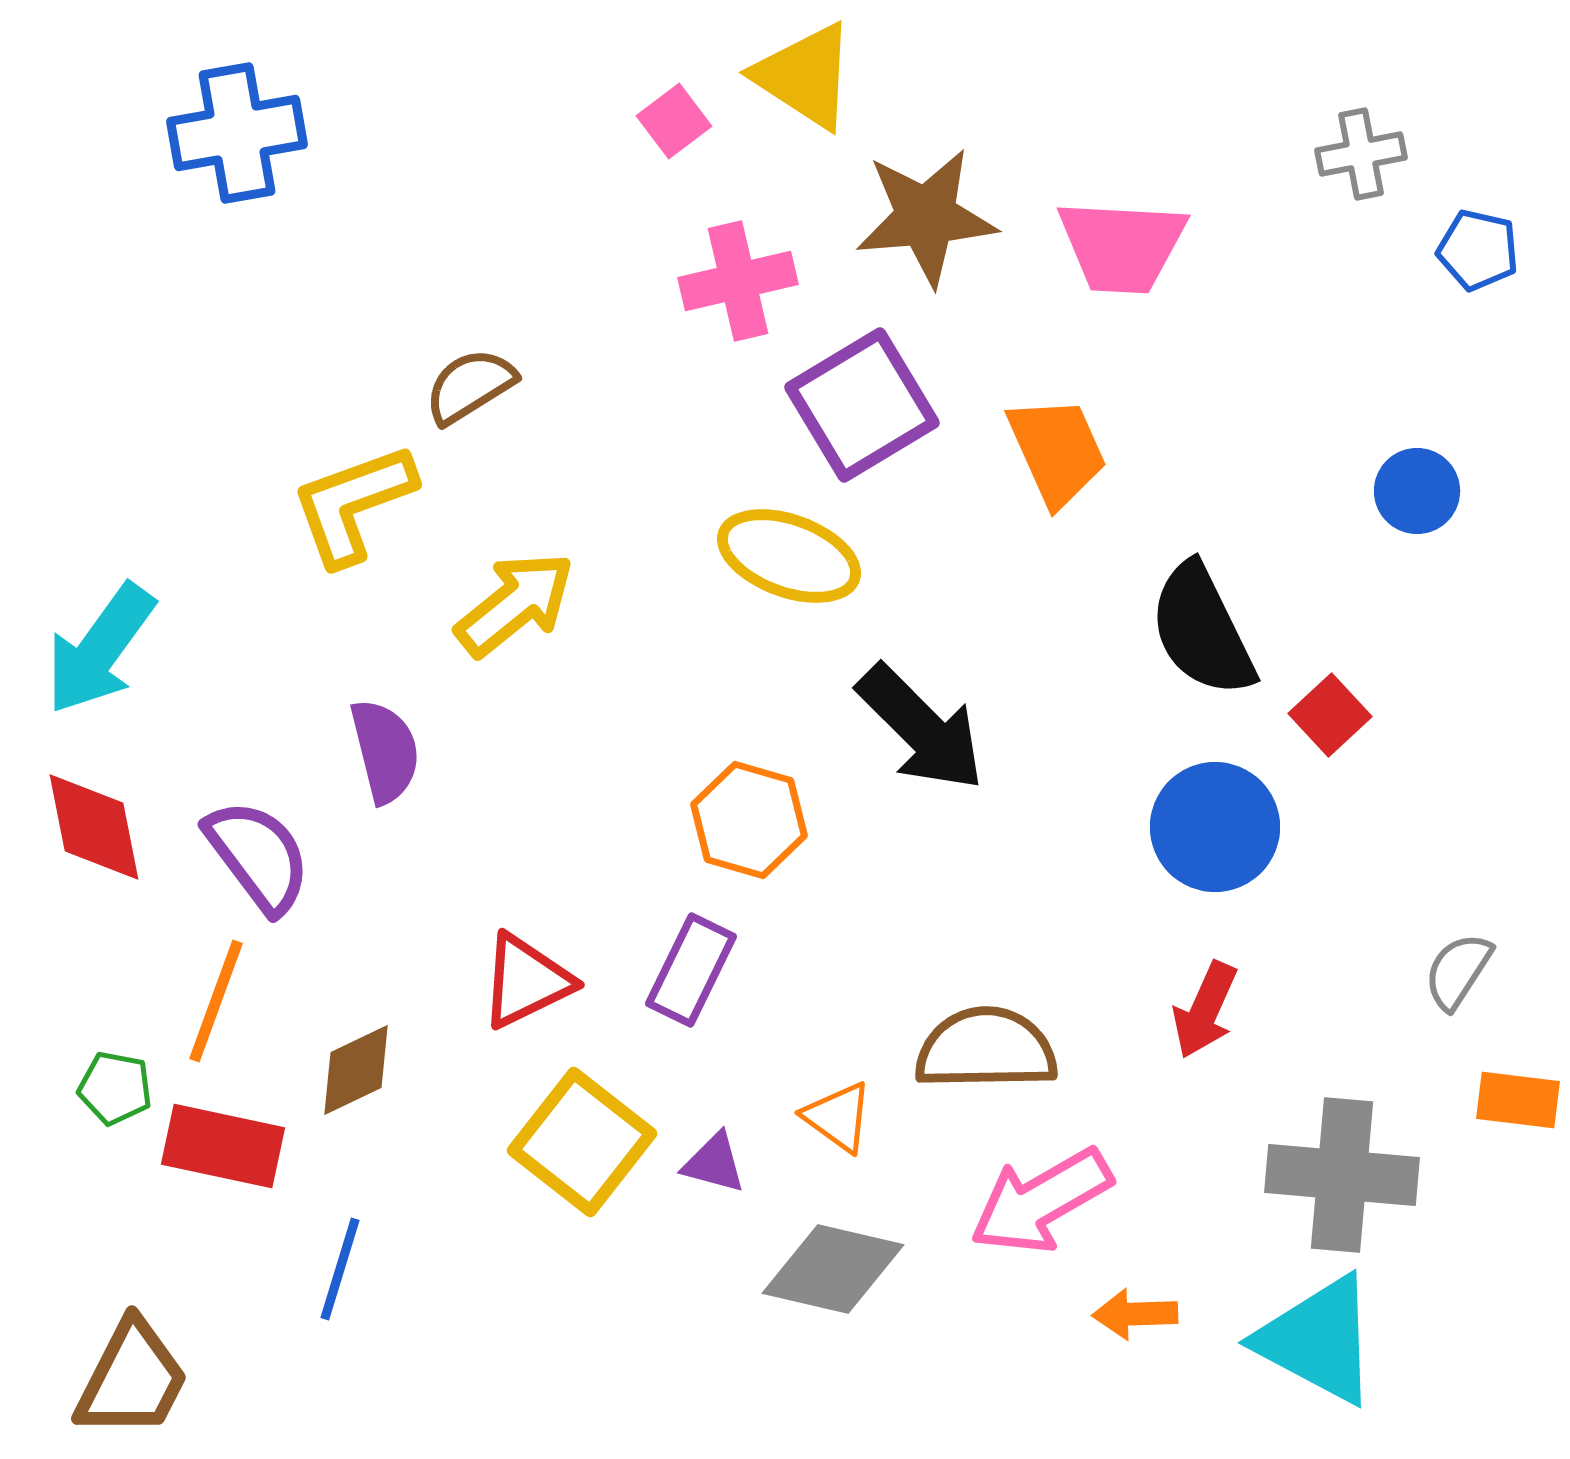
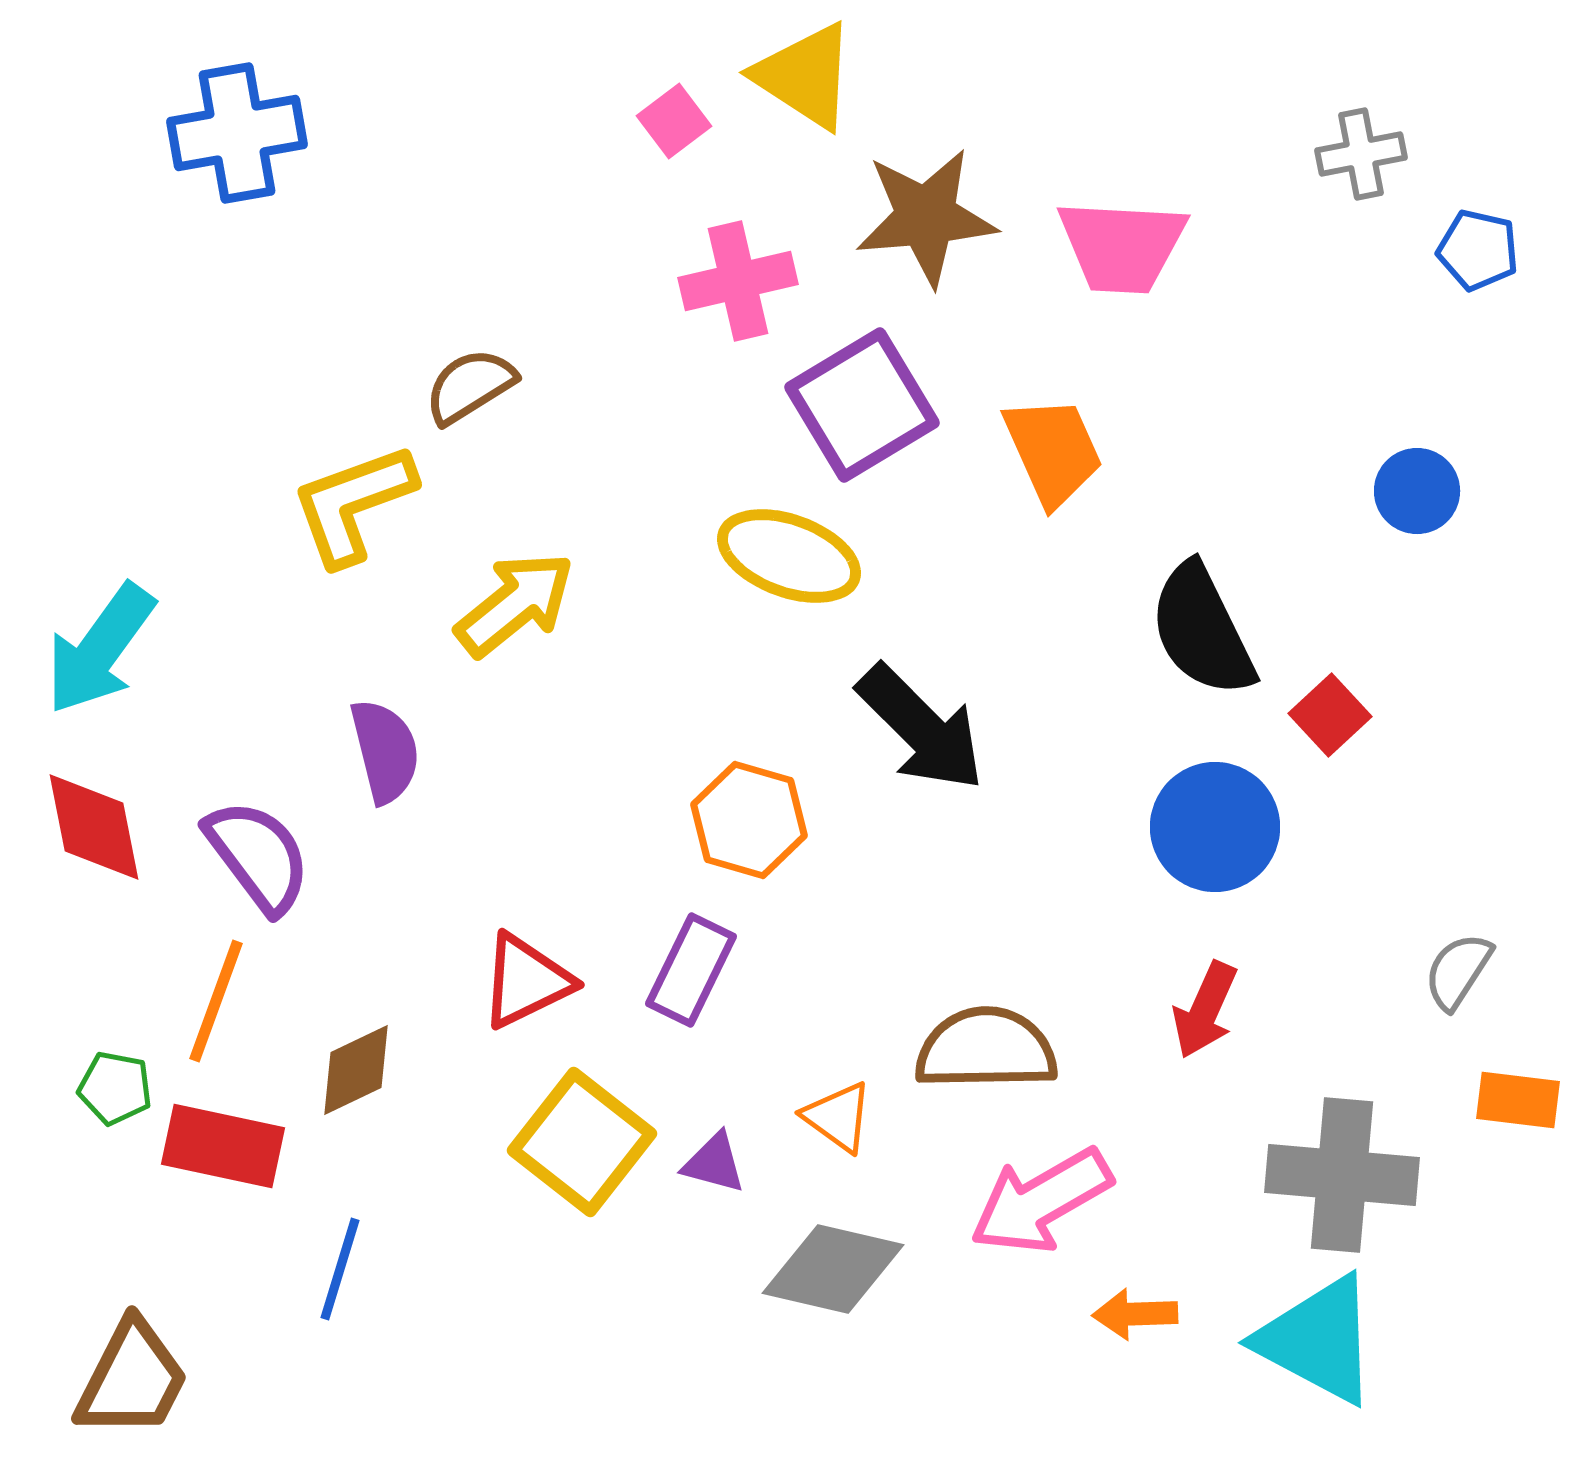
orange trapezoid at (1057, 451): moved 4 px left
